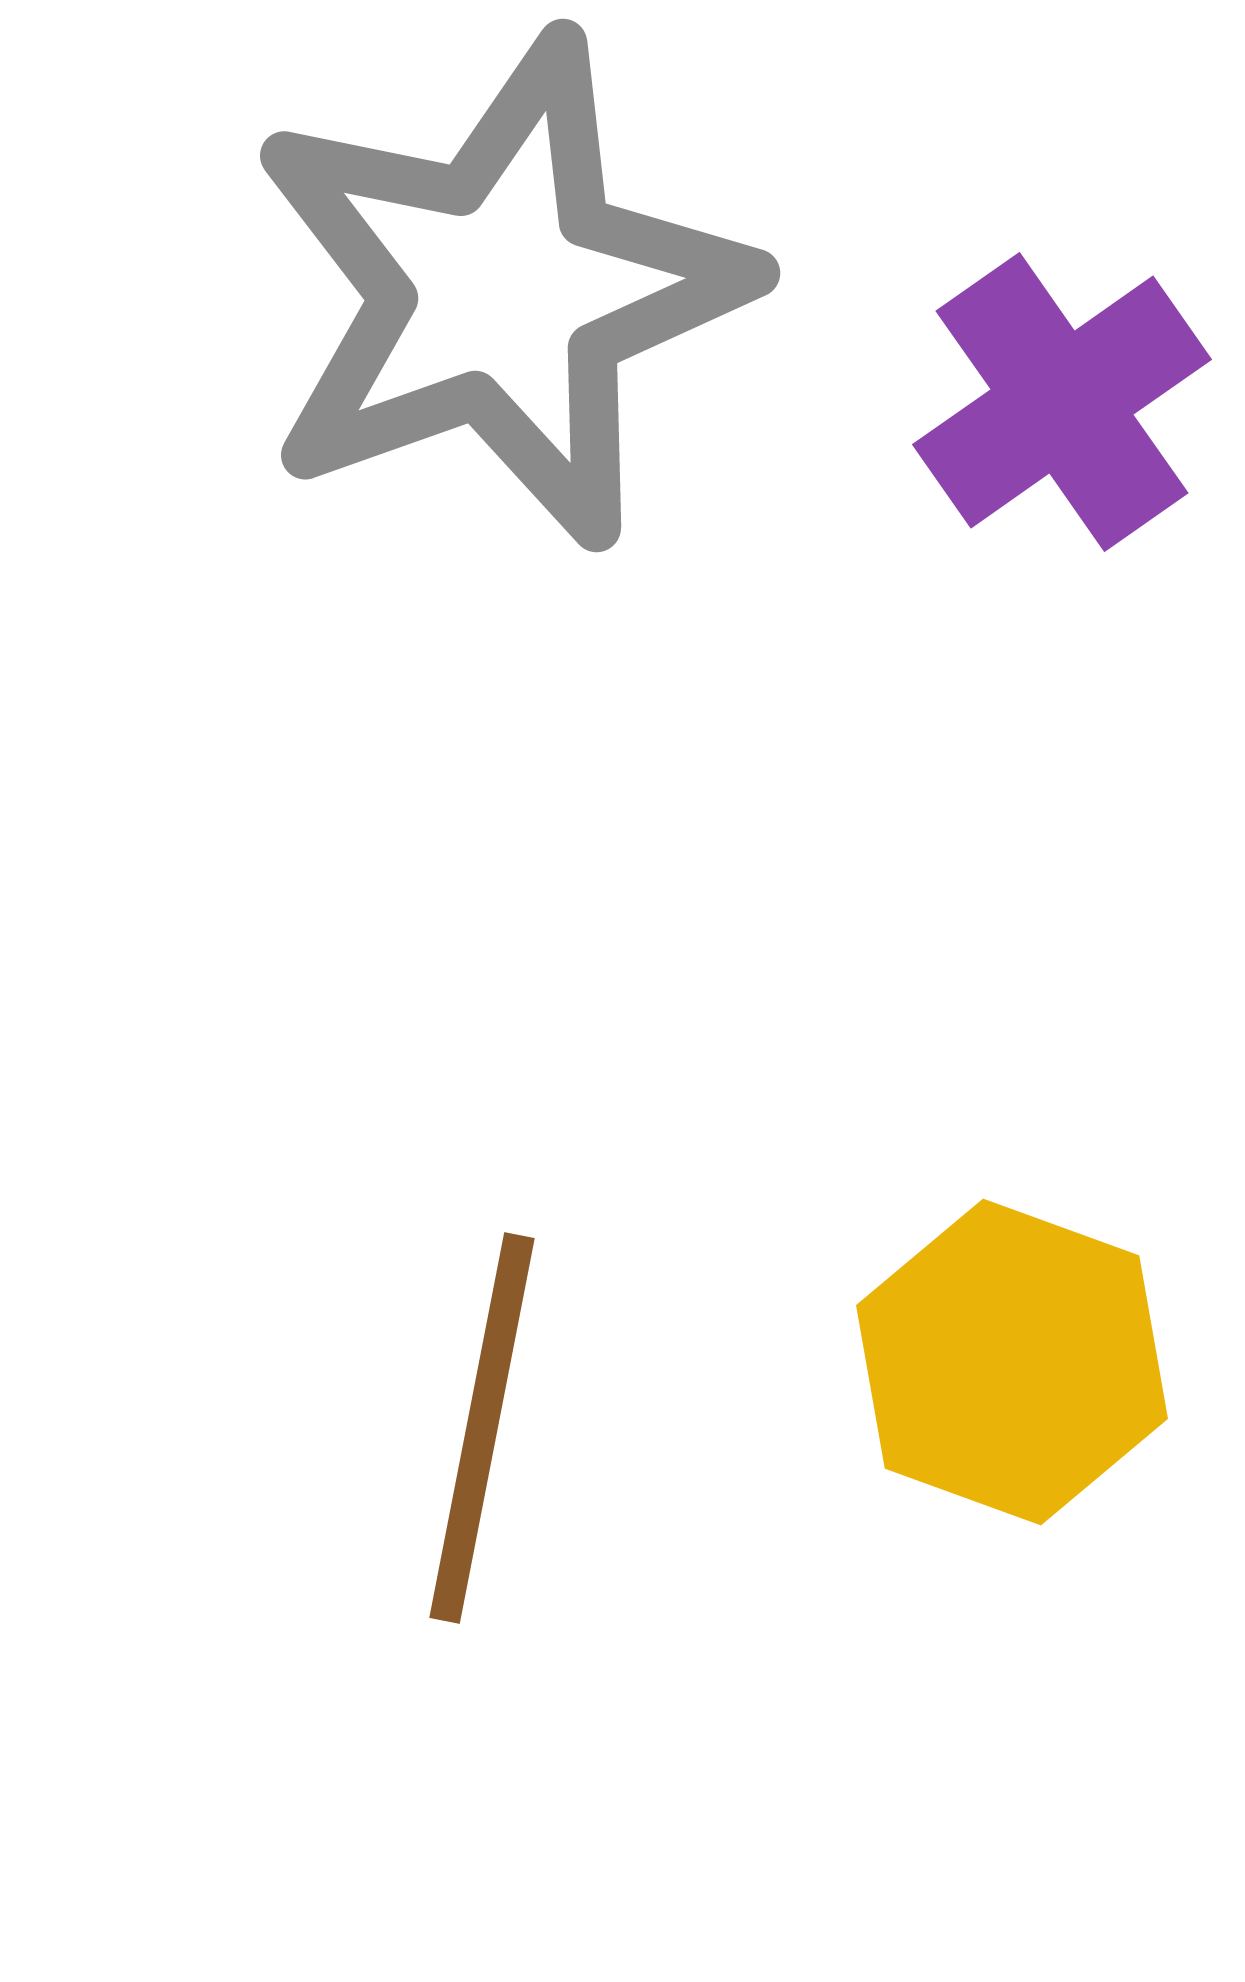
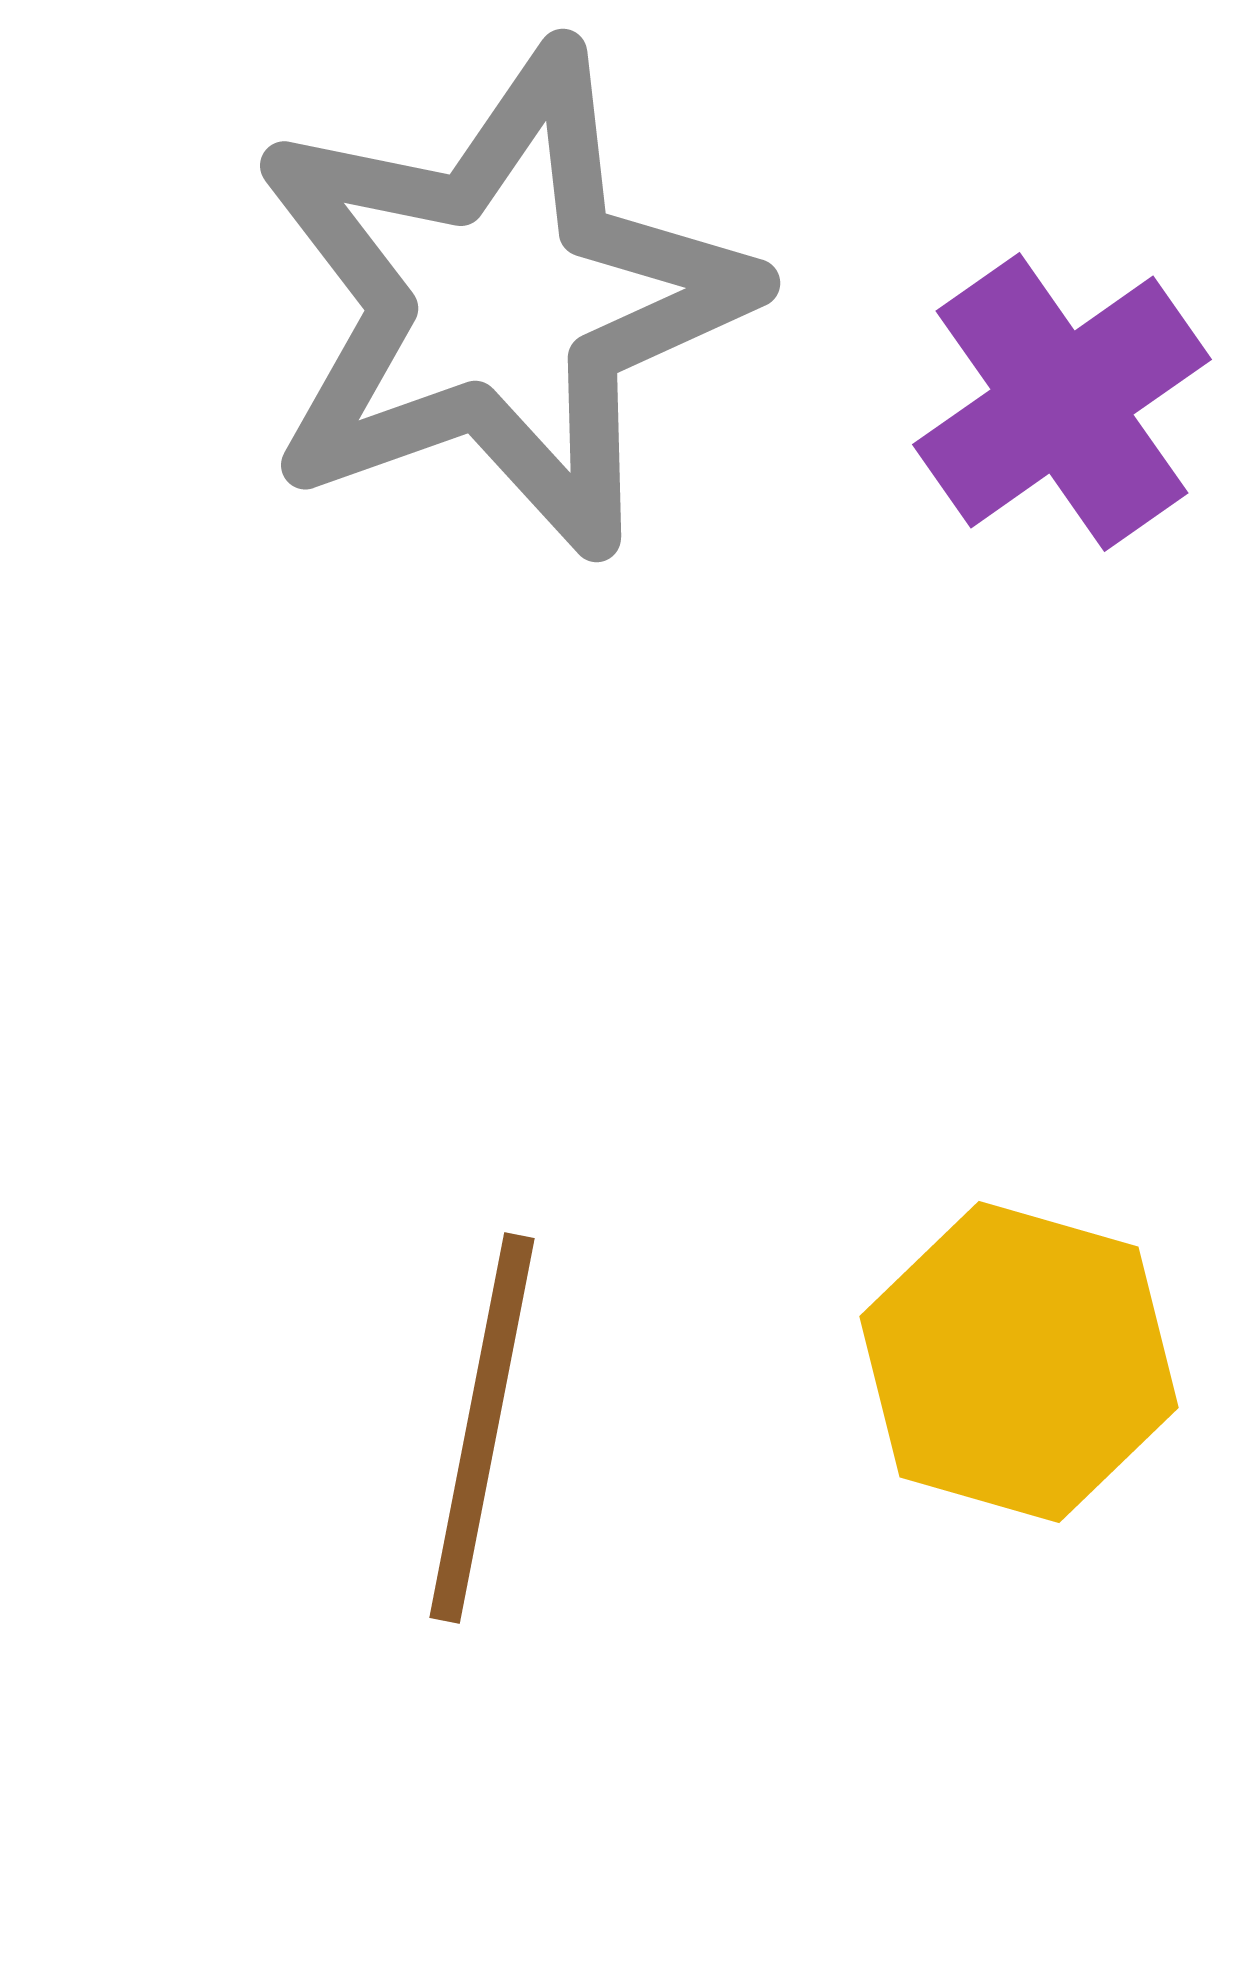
gray star: moved 10 px down
yellow hexagon: moved 7 px right; rotated 4 degrees counterclockwise
